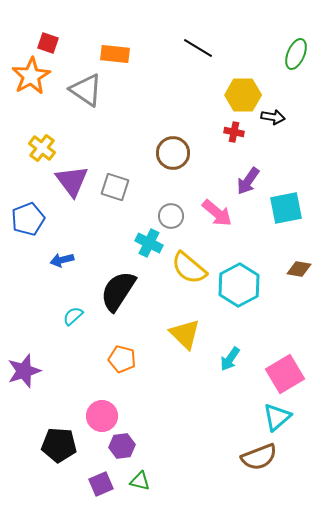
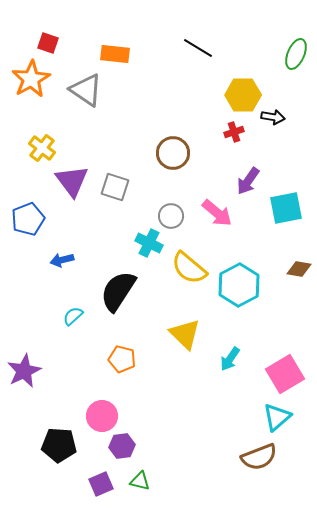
orange star: moved 3 px down
red cross: rotated 30 degrees counterclockwise
purple star: rotated 8 degrees counterclockwise
